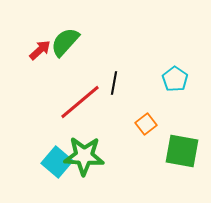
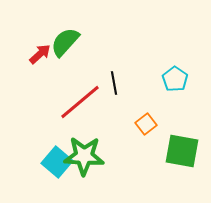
red arrow: moved 4 px down
black line: rotated 20 degrees counterclockwise
